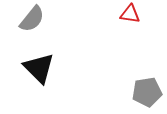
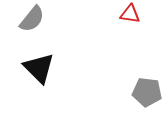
gray pentagon: rotated 16 degrees clockwise
